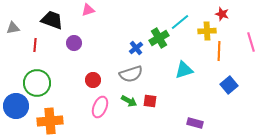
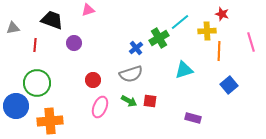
purple rectangle: moved 2 px left, 5 px up
